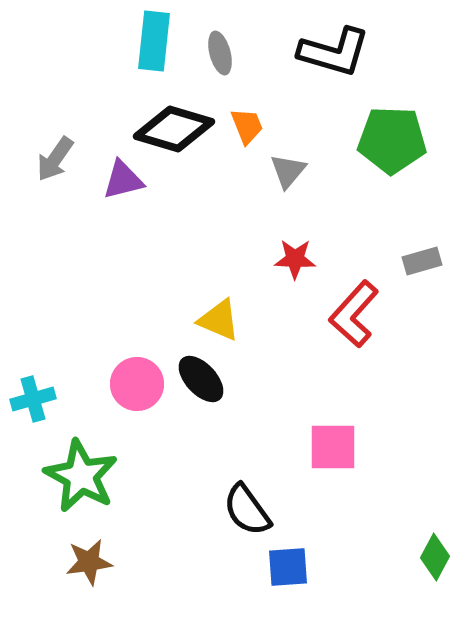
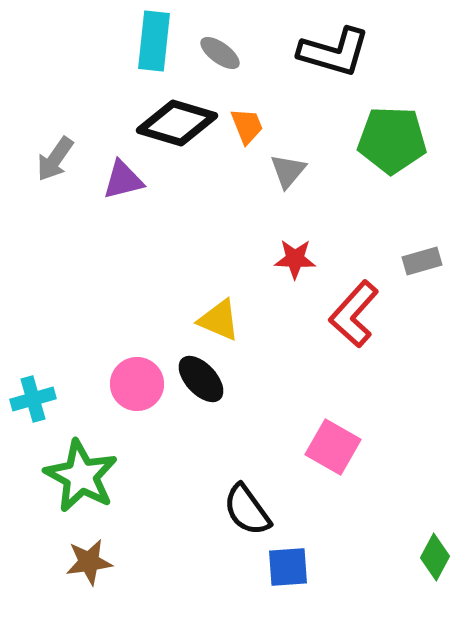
gray ellipse: rotated 39 degrees counterclockwise
black diamond: moved 3 px right, 6 px up
pink square: rotated 30 degrees clockwise
